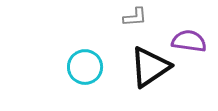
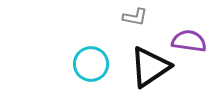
gray L-shape: rotated 15 degrees clockwise
cyan circle: moved 6 px right, 3 px up
